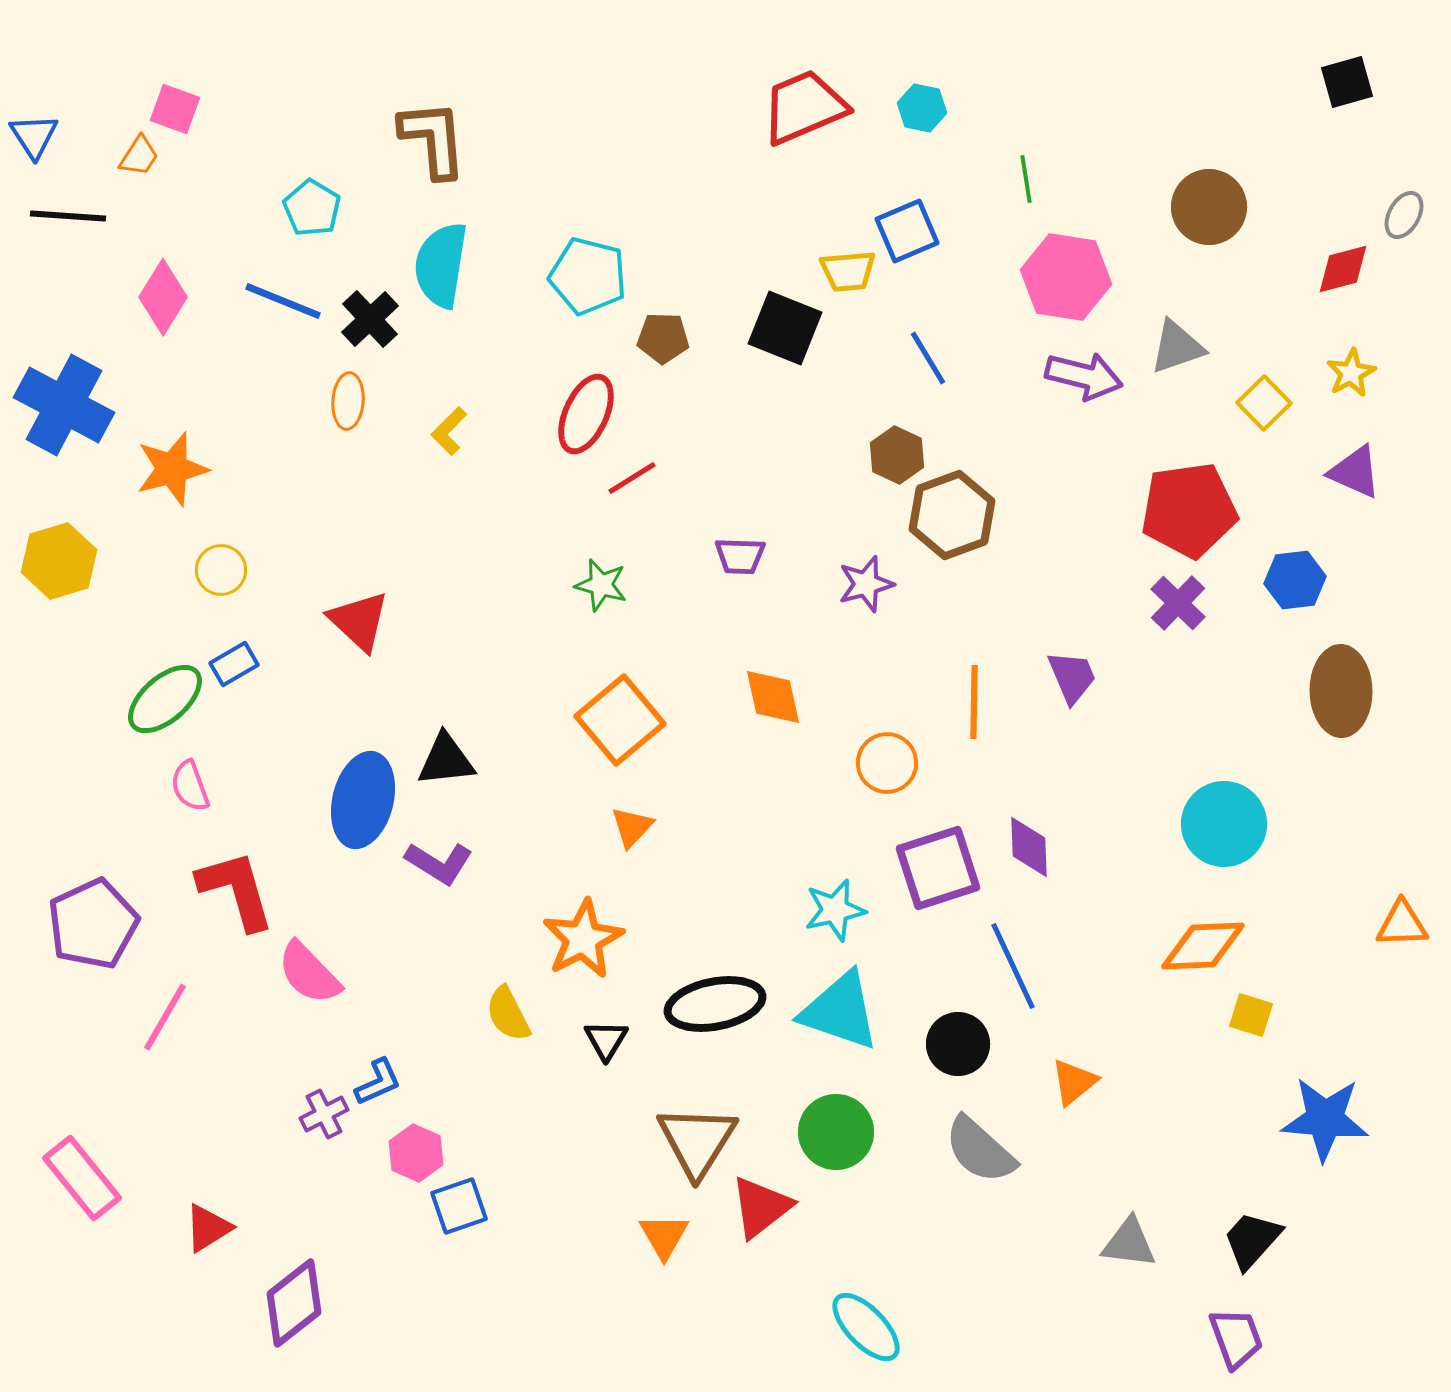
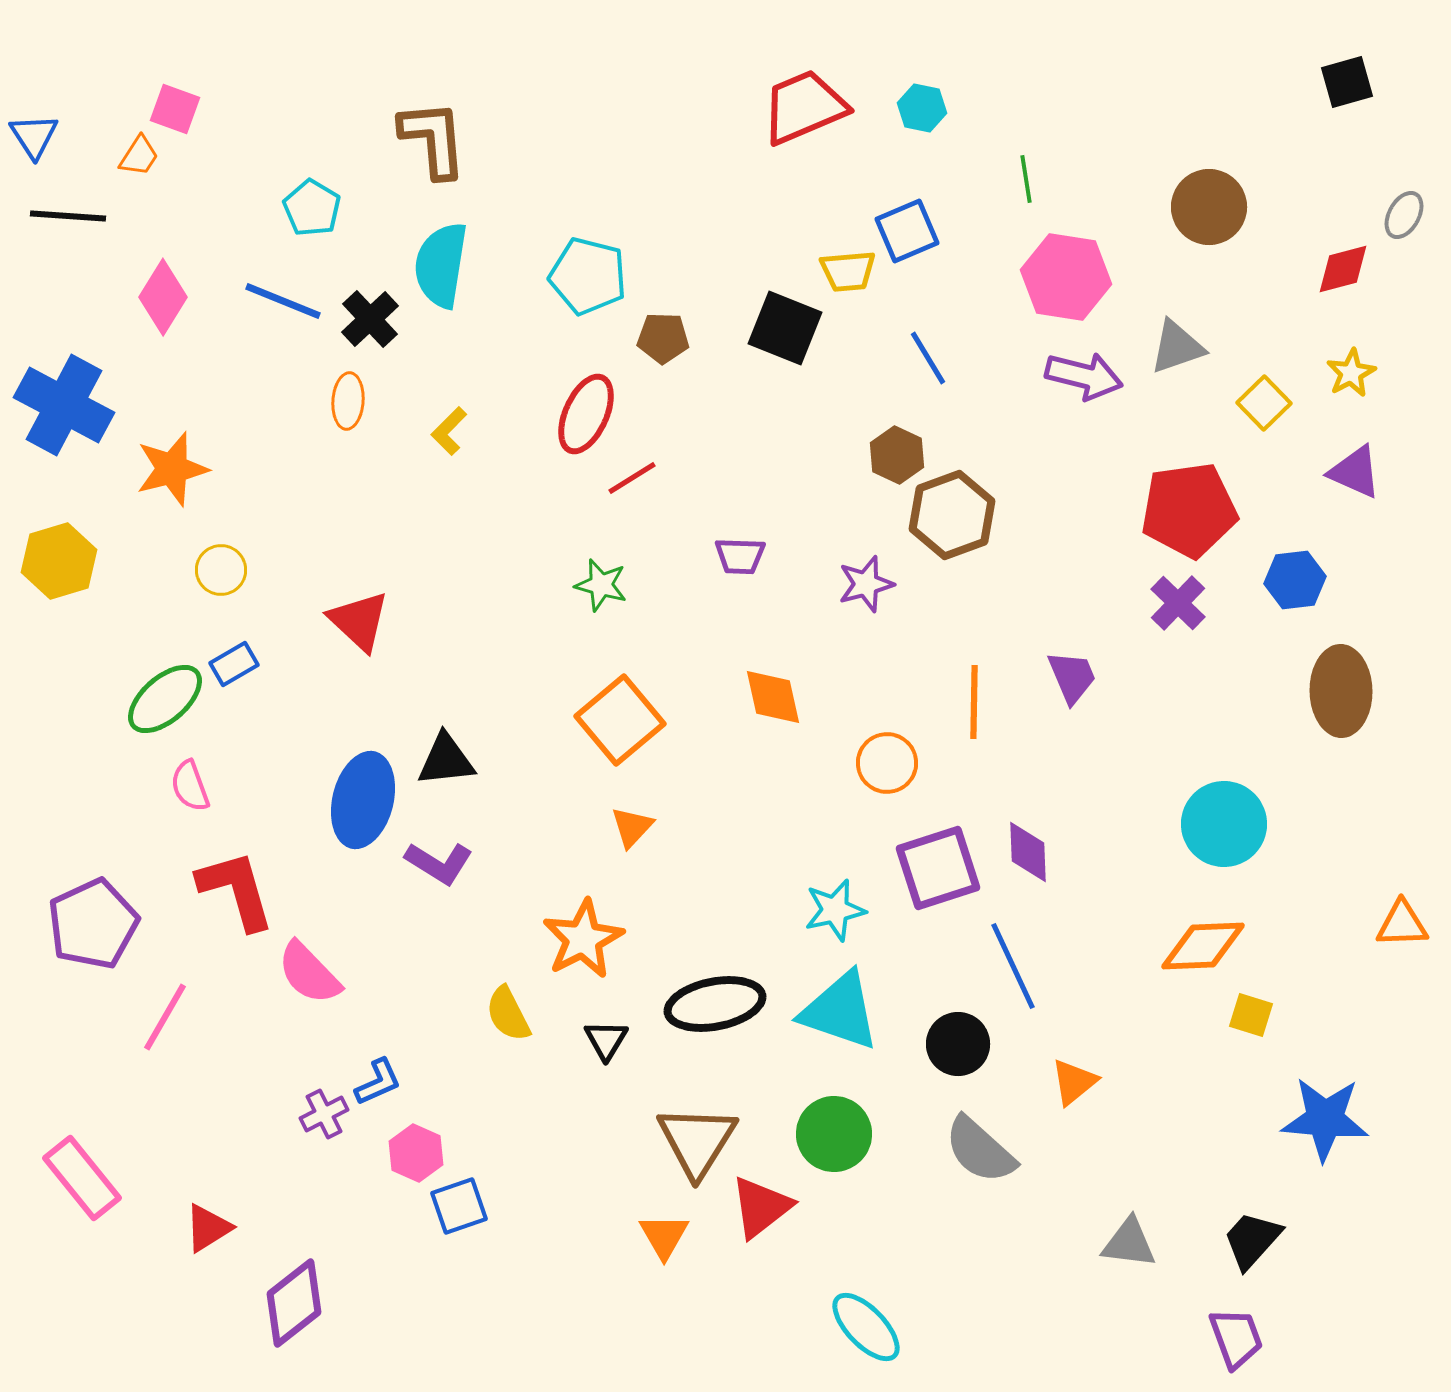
purple diamond at (1029, 847): moved 1 px left, 5 px down
green circle at (836, 1132): moved 2 px left, 2 px down
